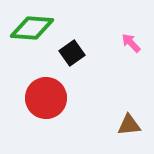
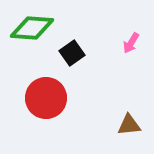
pink arrow: rotated 105 degrees counterclockwise
